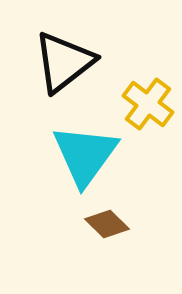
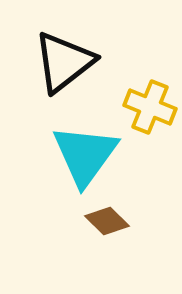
yellow cross: moved 2 px right, 3 px down; rotated 15 degrees counterclockwise
brown diamond: moved 3 px up
